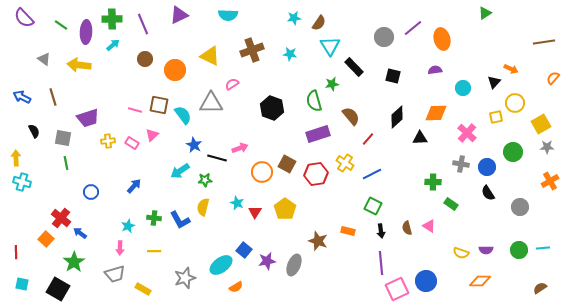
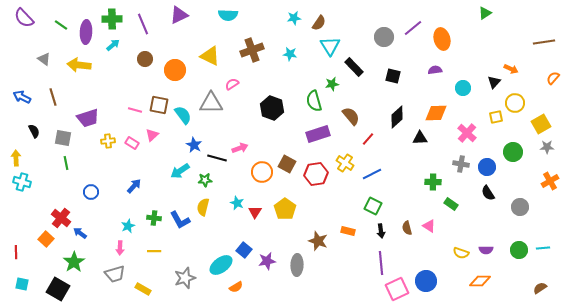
gray ellipse at (294, 265): moved 3 px right; rotated 20 degrees counterclockwise
